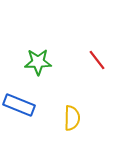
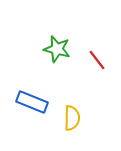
green star: moved 19 px right, 13 px up; rotated 16 degrees clockwise
blue rectangle: moved 13 px right, 3 px up
